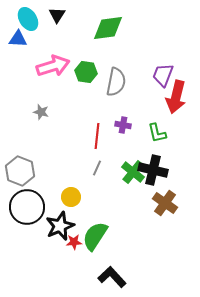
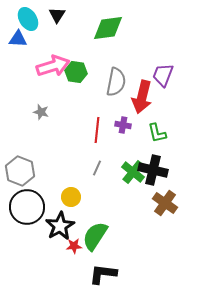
green hexagon: moved 10 px left
red arrow: moved 34 px left
red line: moved 6 px up
black star: rotated 8 degrees counterclockwise
red star: moved 4 px down
black L-shape: moved 9 px left, 3 px up; rotated 40 degrees counterclockwise
